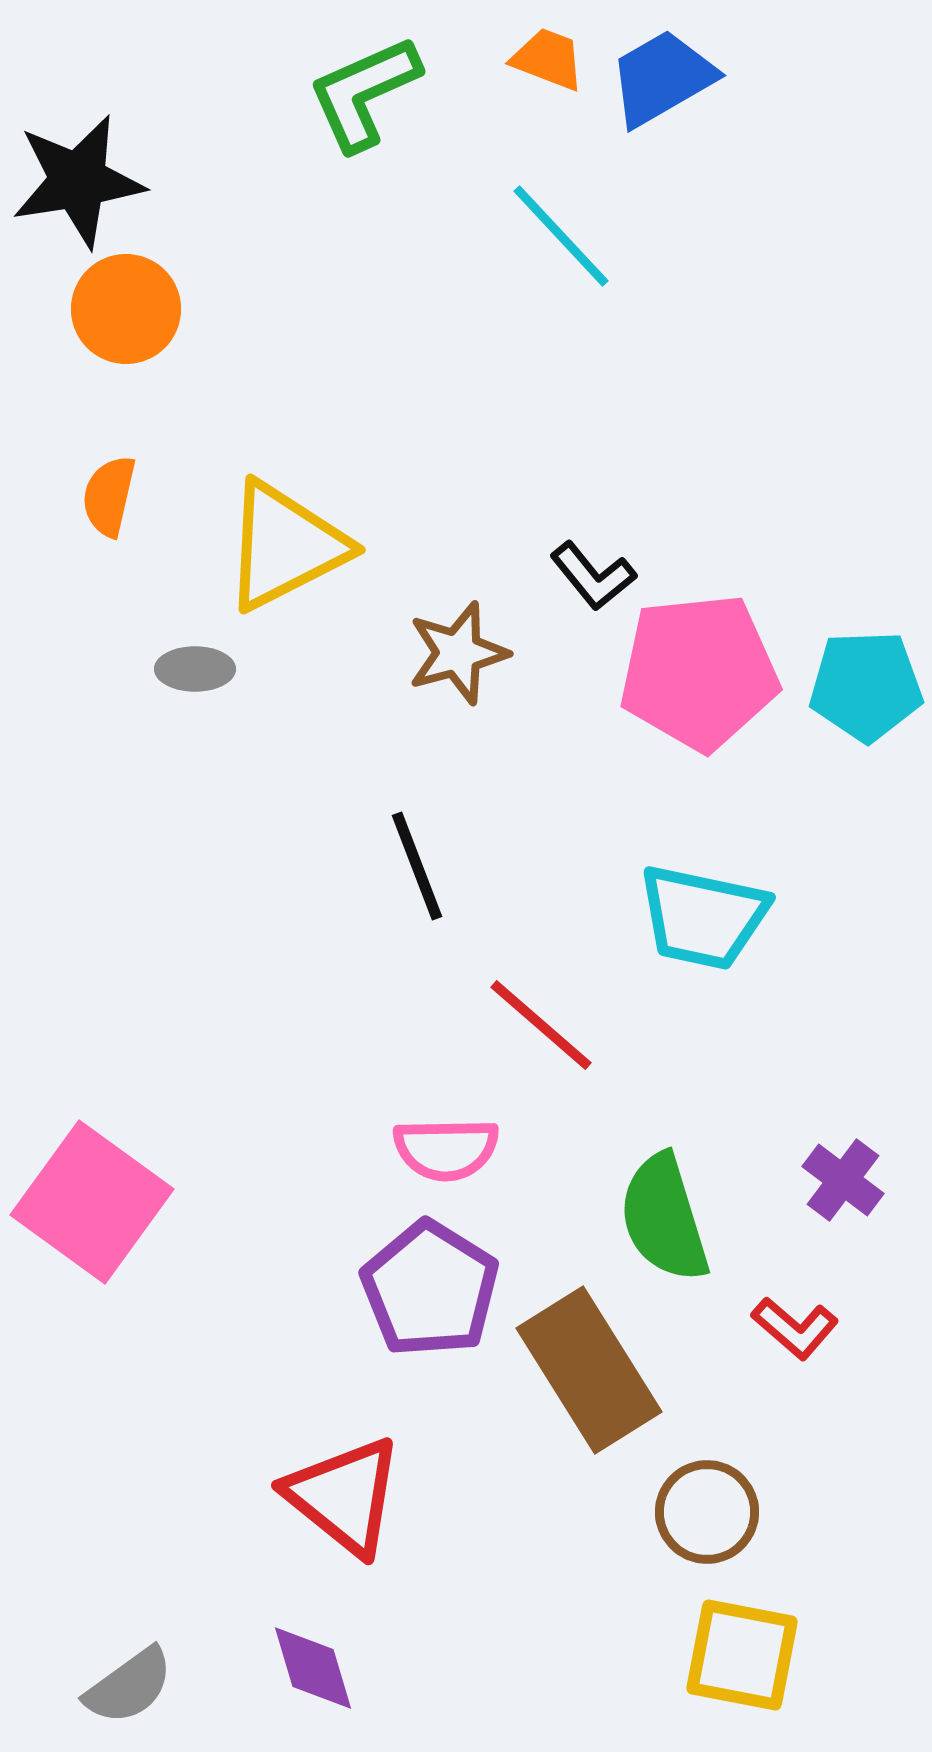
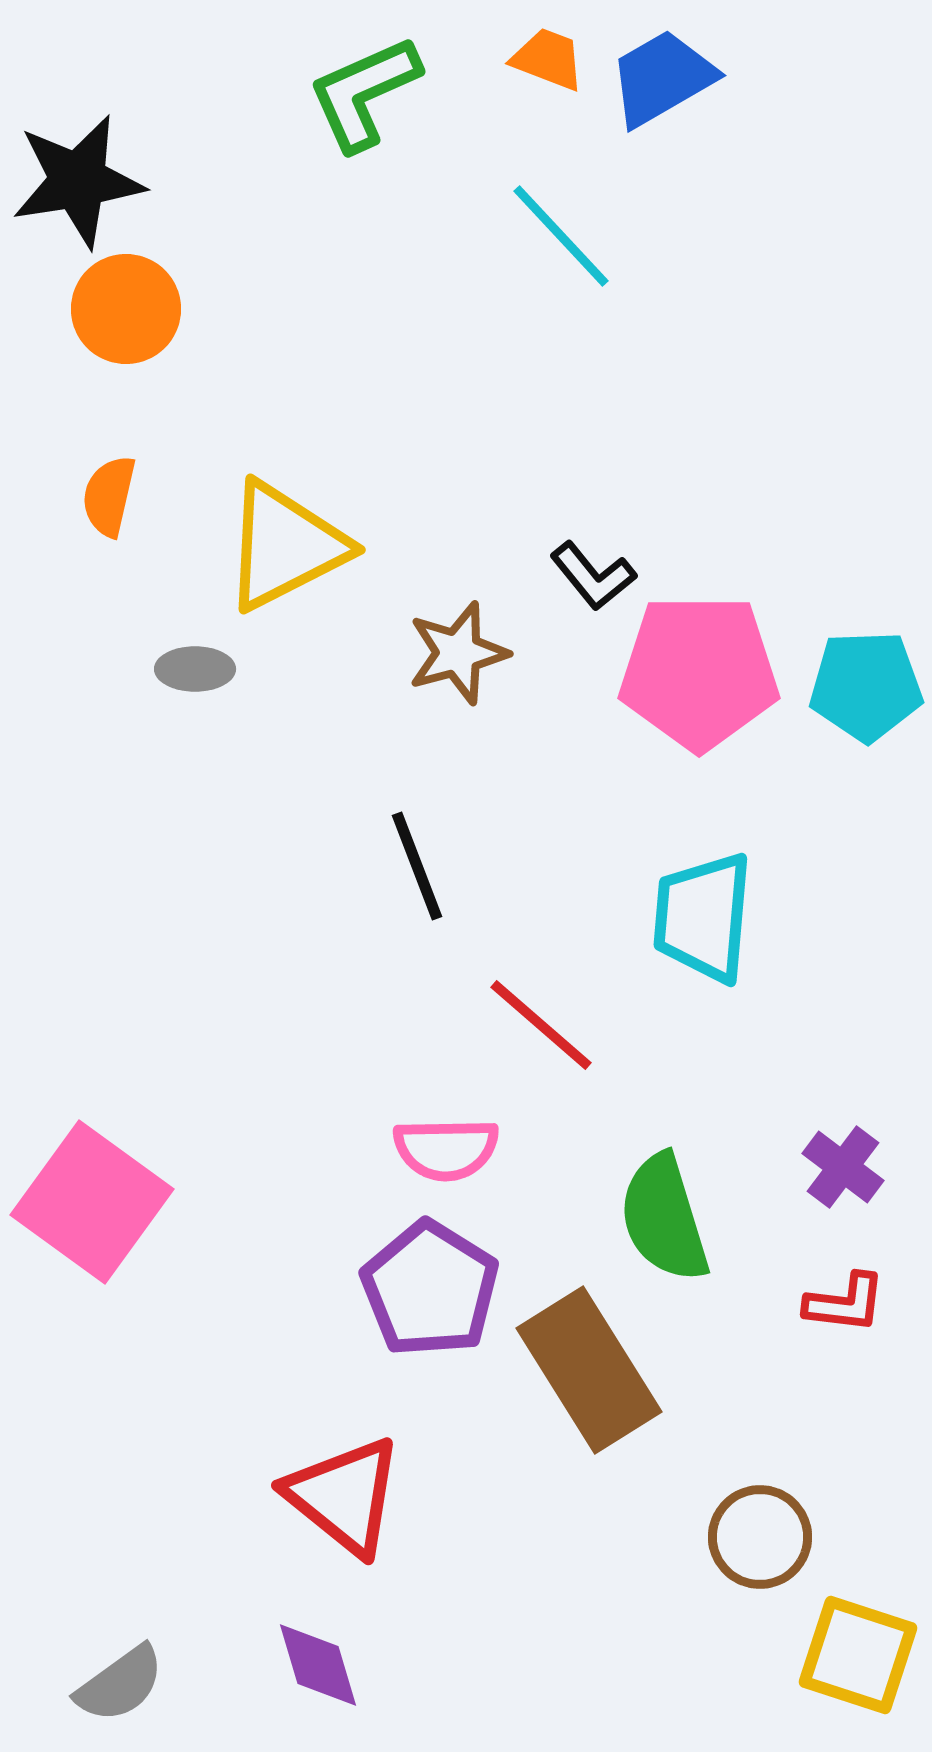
pink pentagon: rotated 6 degrees clockwise
cyan trapezoid: rotated 83 degrees clockwise
purple cross: moved 13 px up
red L-shape: moved 50 px right, 25 px up; rotated 34 degrees counterclockwise
brown circle: moved 53 px right, 25 px down
yellow square: moved 116 px right; rotated 7 degrees clockwise
purple diamond: moved 5 px right, 3 px up
gray semicircle: moved 9 px left, 2 px up
